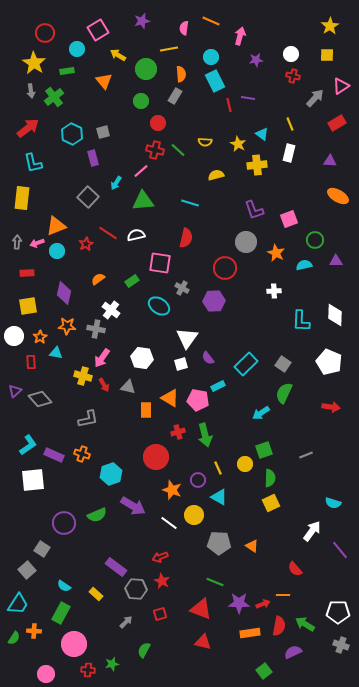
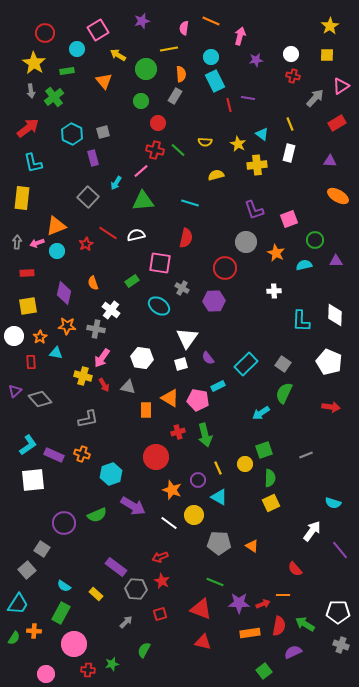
orange semicircle at (98, 279): moved 5 px left, 4 px down; rotated 72 degrees counterclockwise
